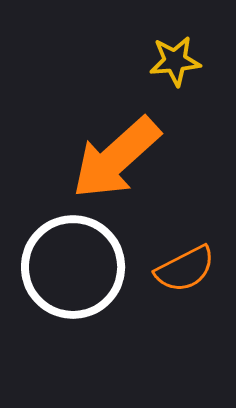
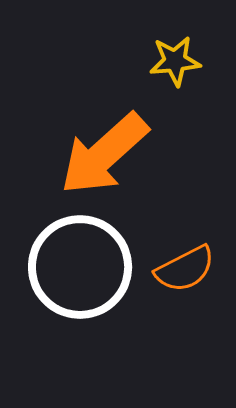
orange arrow: moved 12 px left, 4 px up
white circle: moved 7 px right
